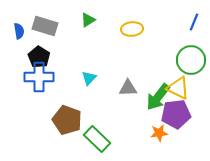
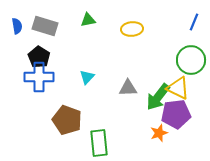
green triangle: rotated 21 degrees clockwise
blue semicircle: moved 2 px left, 5 px up
cyan triangle: moved 2 px left, 1 px up
orange star: rotated 12 degrees counterclockwise
green rectangle: moved 2 px right, 4 px down; rotated 40 degrees clockwise
